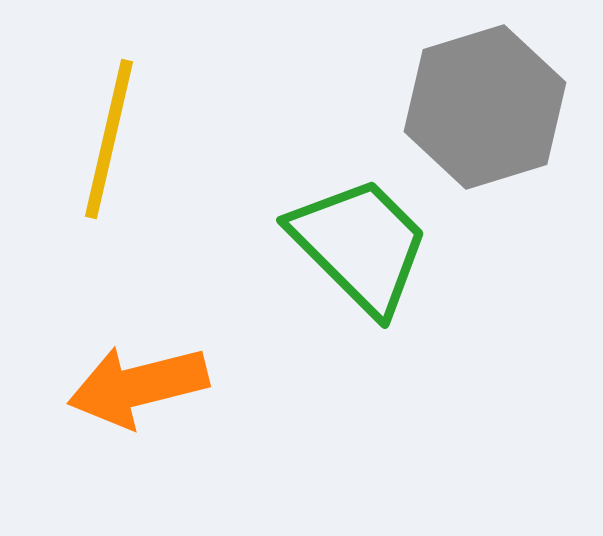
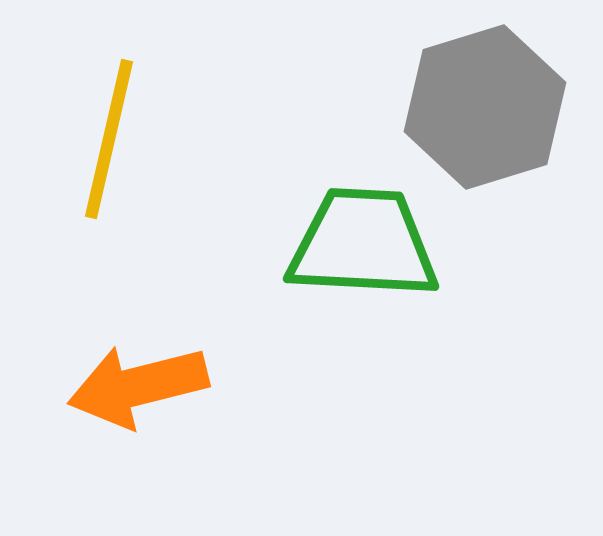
green trapezoid: moved 3 px right, 1 px up; rotated 42 degrees counterclockwise
